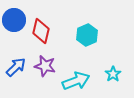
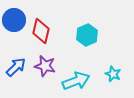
cyan star: rotated 14 degrees counterclockwise
